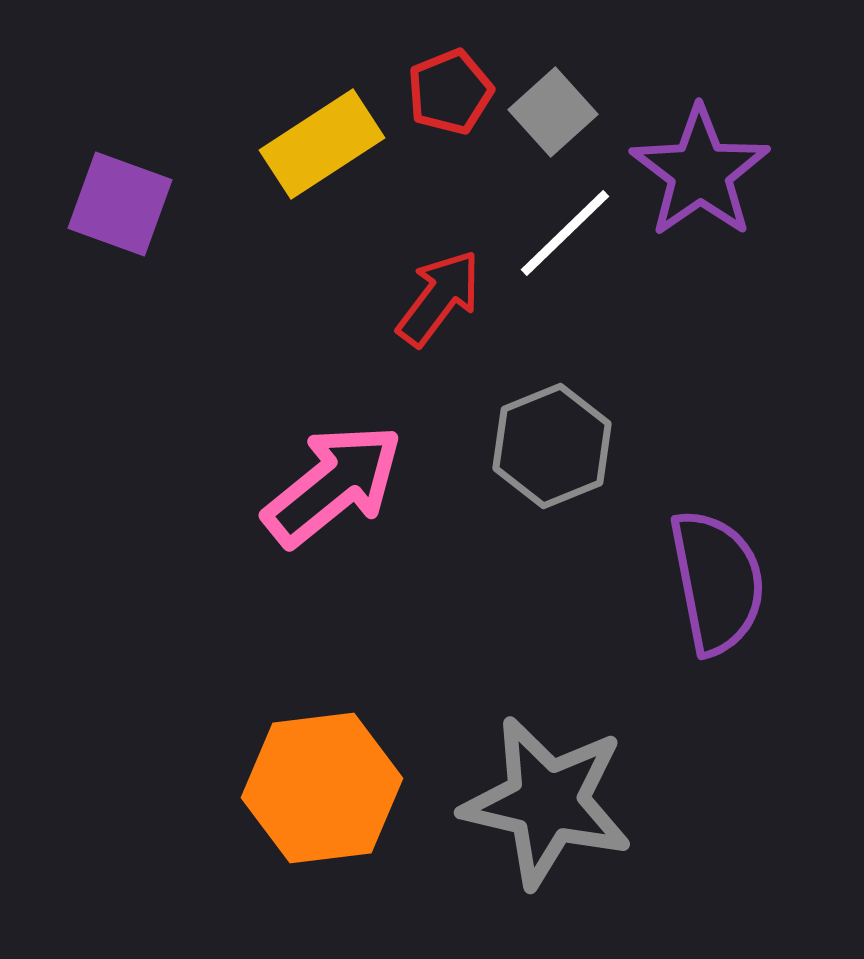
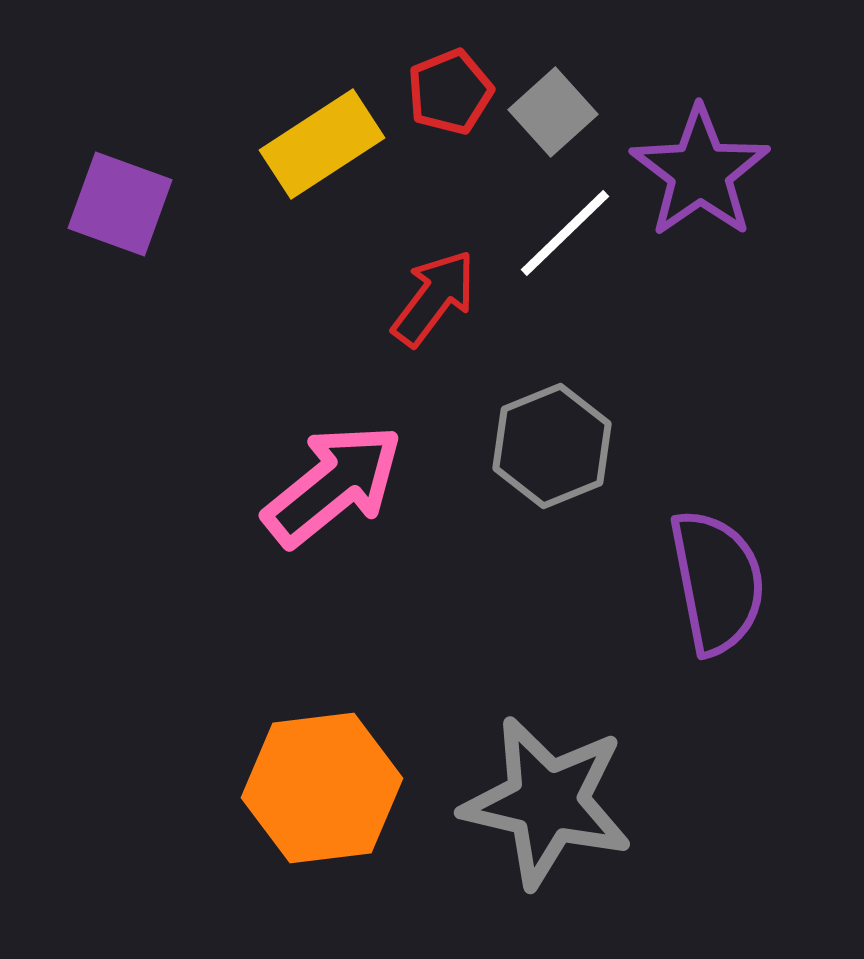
red arrow: moved 5 px left
